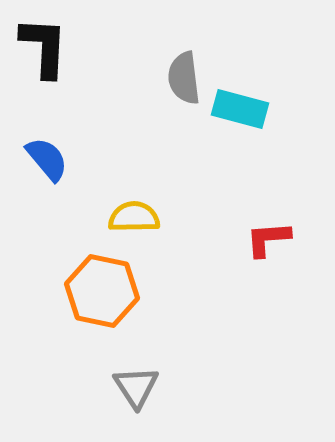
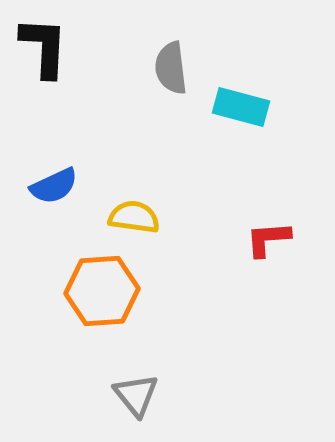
gray semicircle: moved 13 px left, 10 px up
cyan rectangle: moved 1 px right, 2 px up
blue semicircle: moved 7 px right, 27 px down; rotated 105 degrees clockwise
yellow semicircle: rotated 9 degrees clockwise
orange hexagon: rotated 16 degrees counterclockwise
gray triangle: moved 8 px down; rotated 6 degrees counterclockwise
